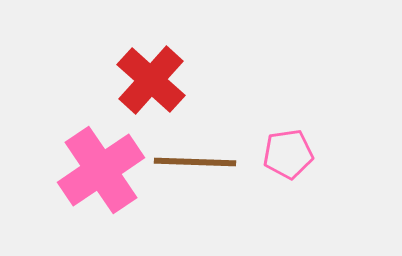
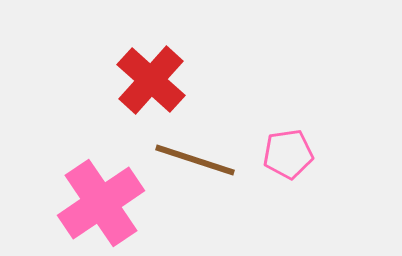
brown line: moved 2 px up; rotated 16 degrees clockwise
pink cross: moved 33 px down
